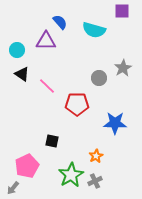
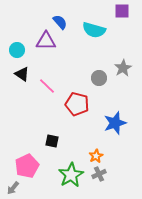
red pentagon: rotated 15 degrees clockwise
blue star: rotated 20 degrees counterclockwise
gray cross: moved 4 px right, 7 px up
